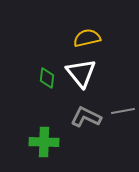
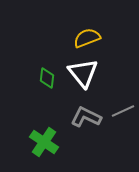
yellow semicircle: rotated 8 degrees counterclockwise
white triangle: moved 2 px right
gray line: rotated 15 degrees counterclockwise
green cross: rotated 32 degrees clockwise
